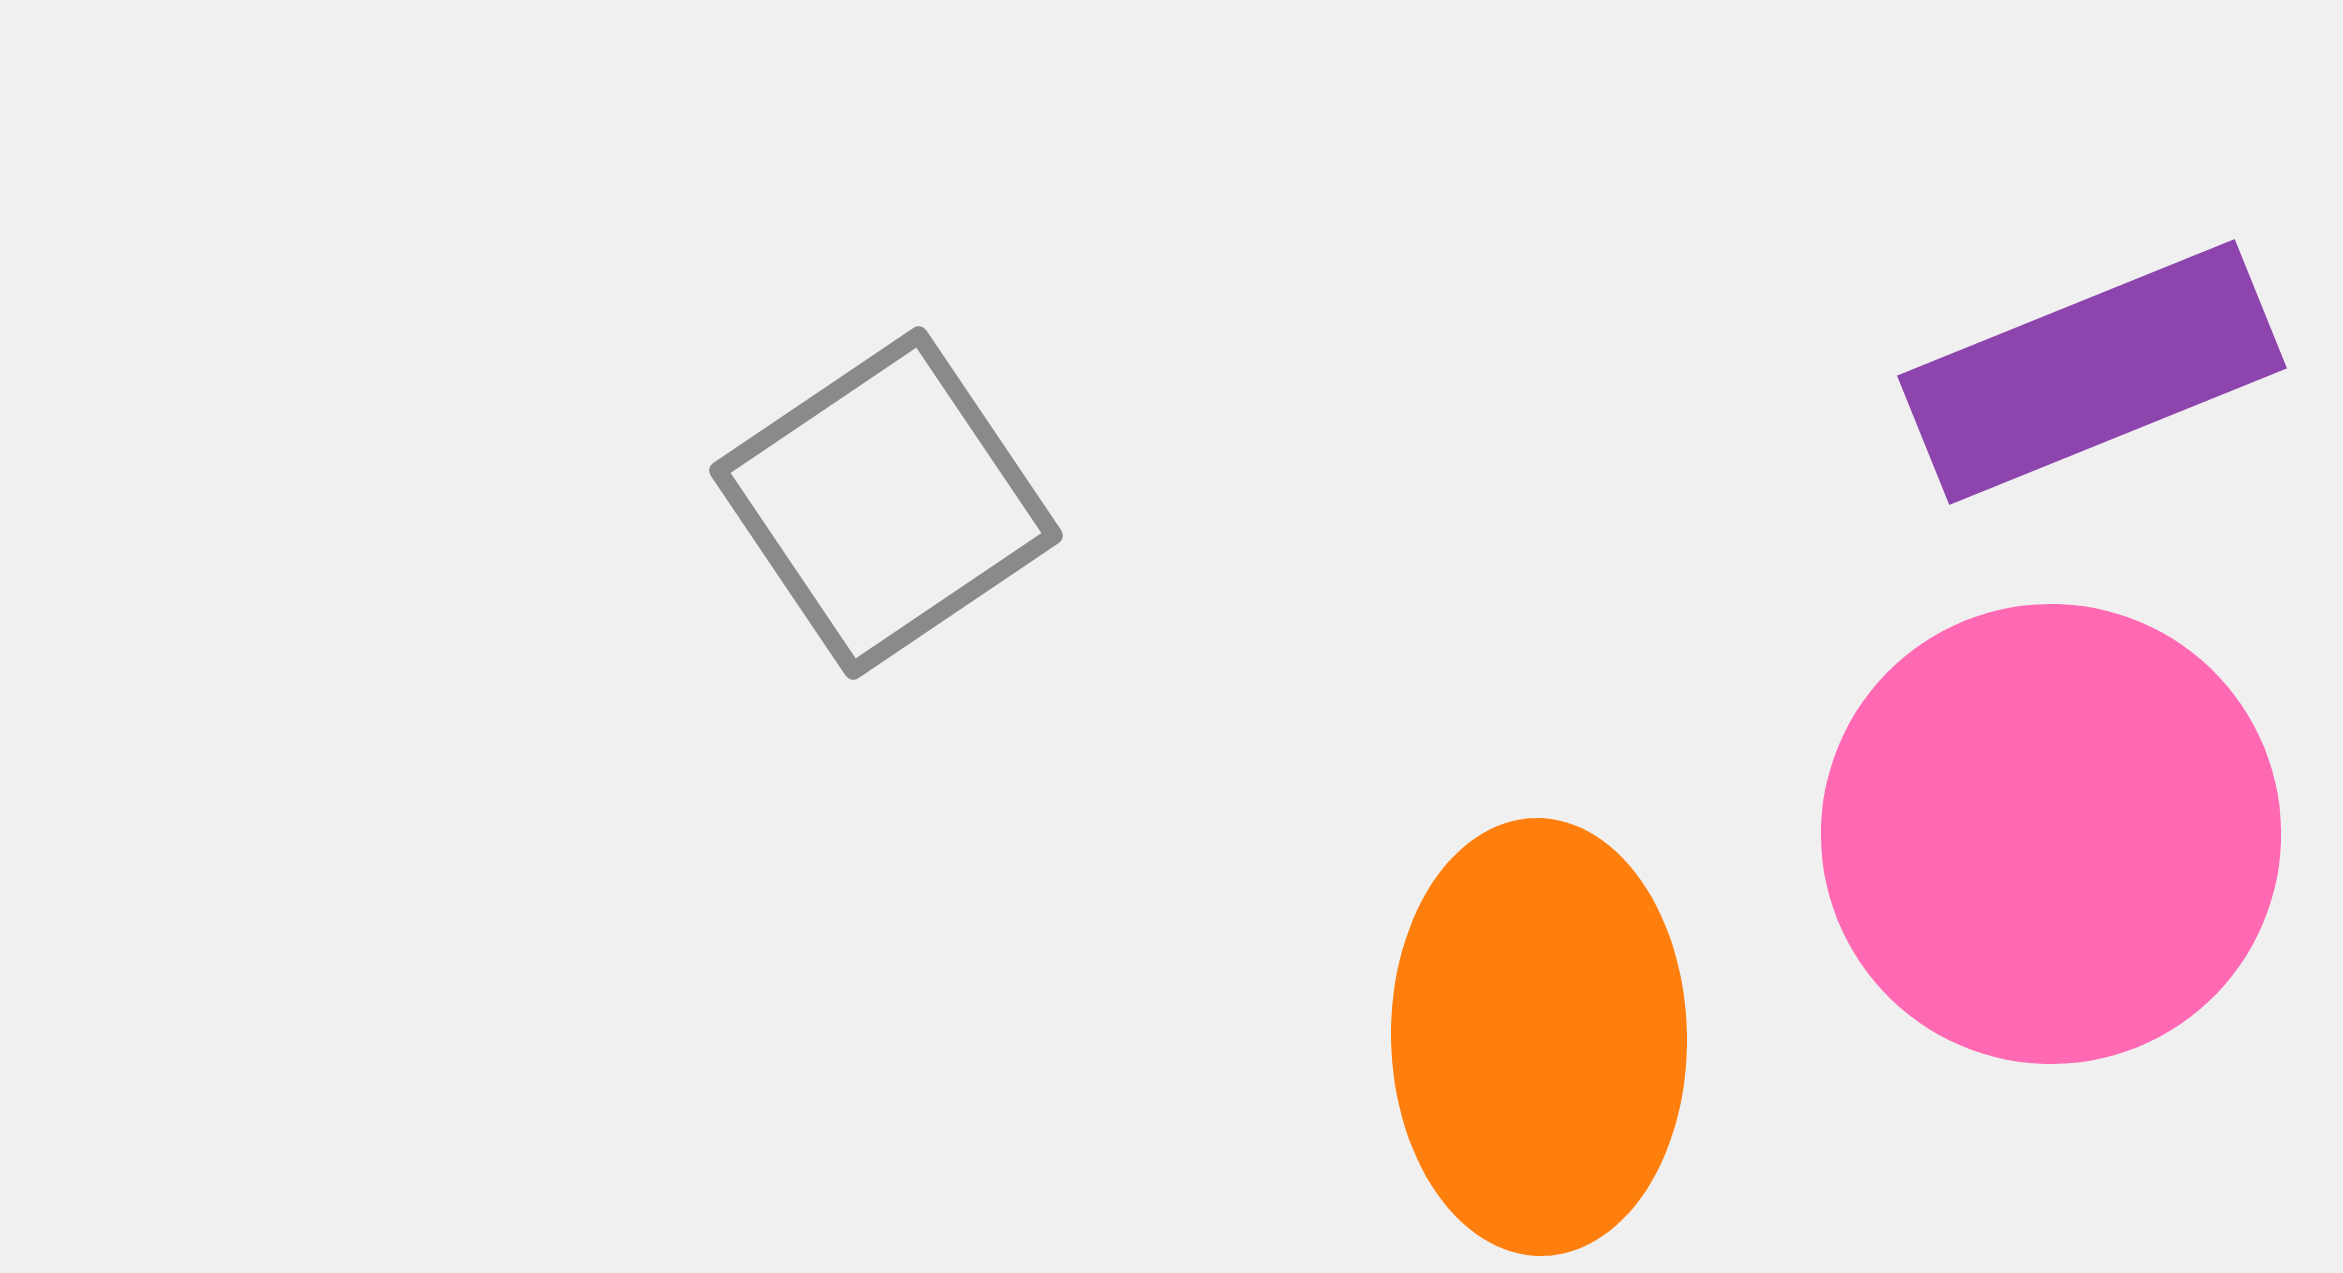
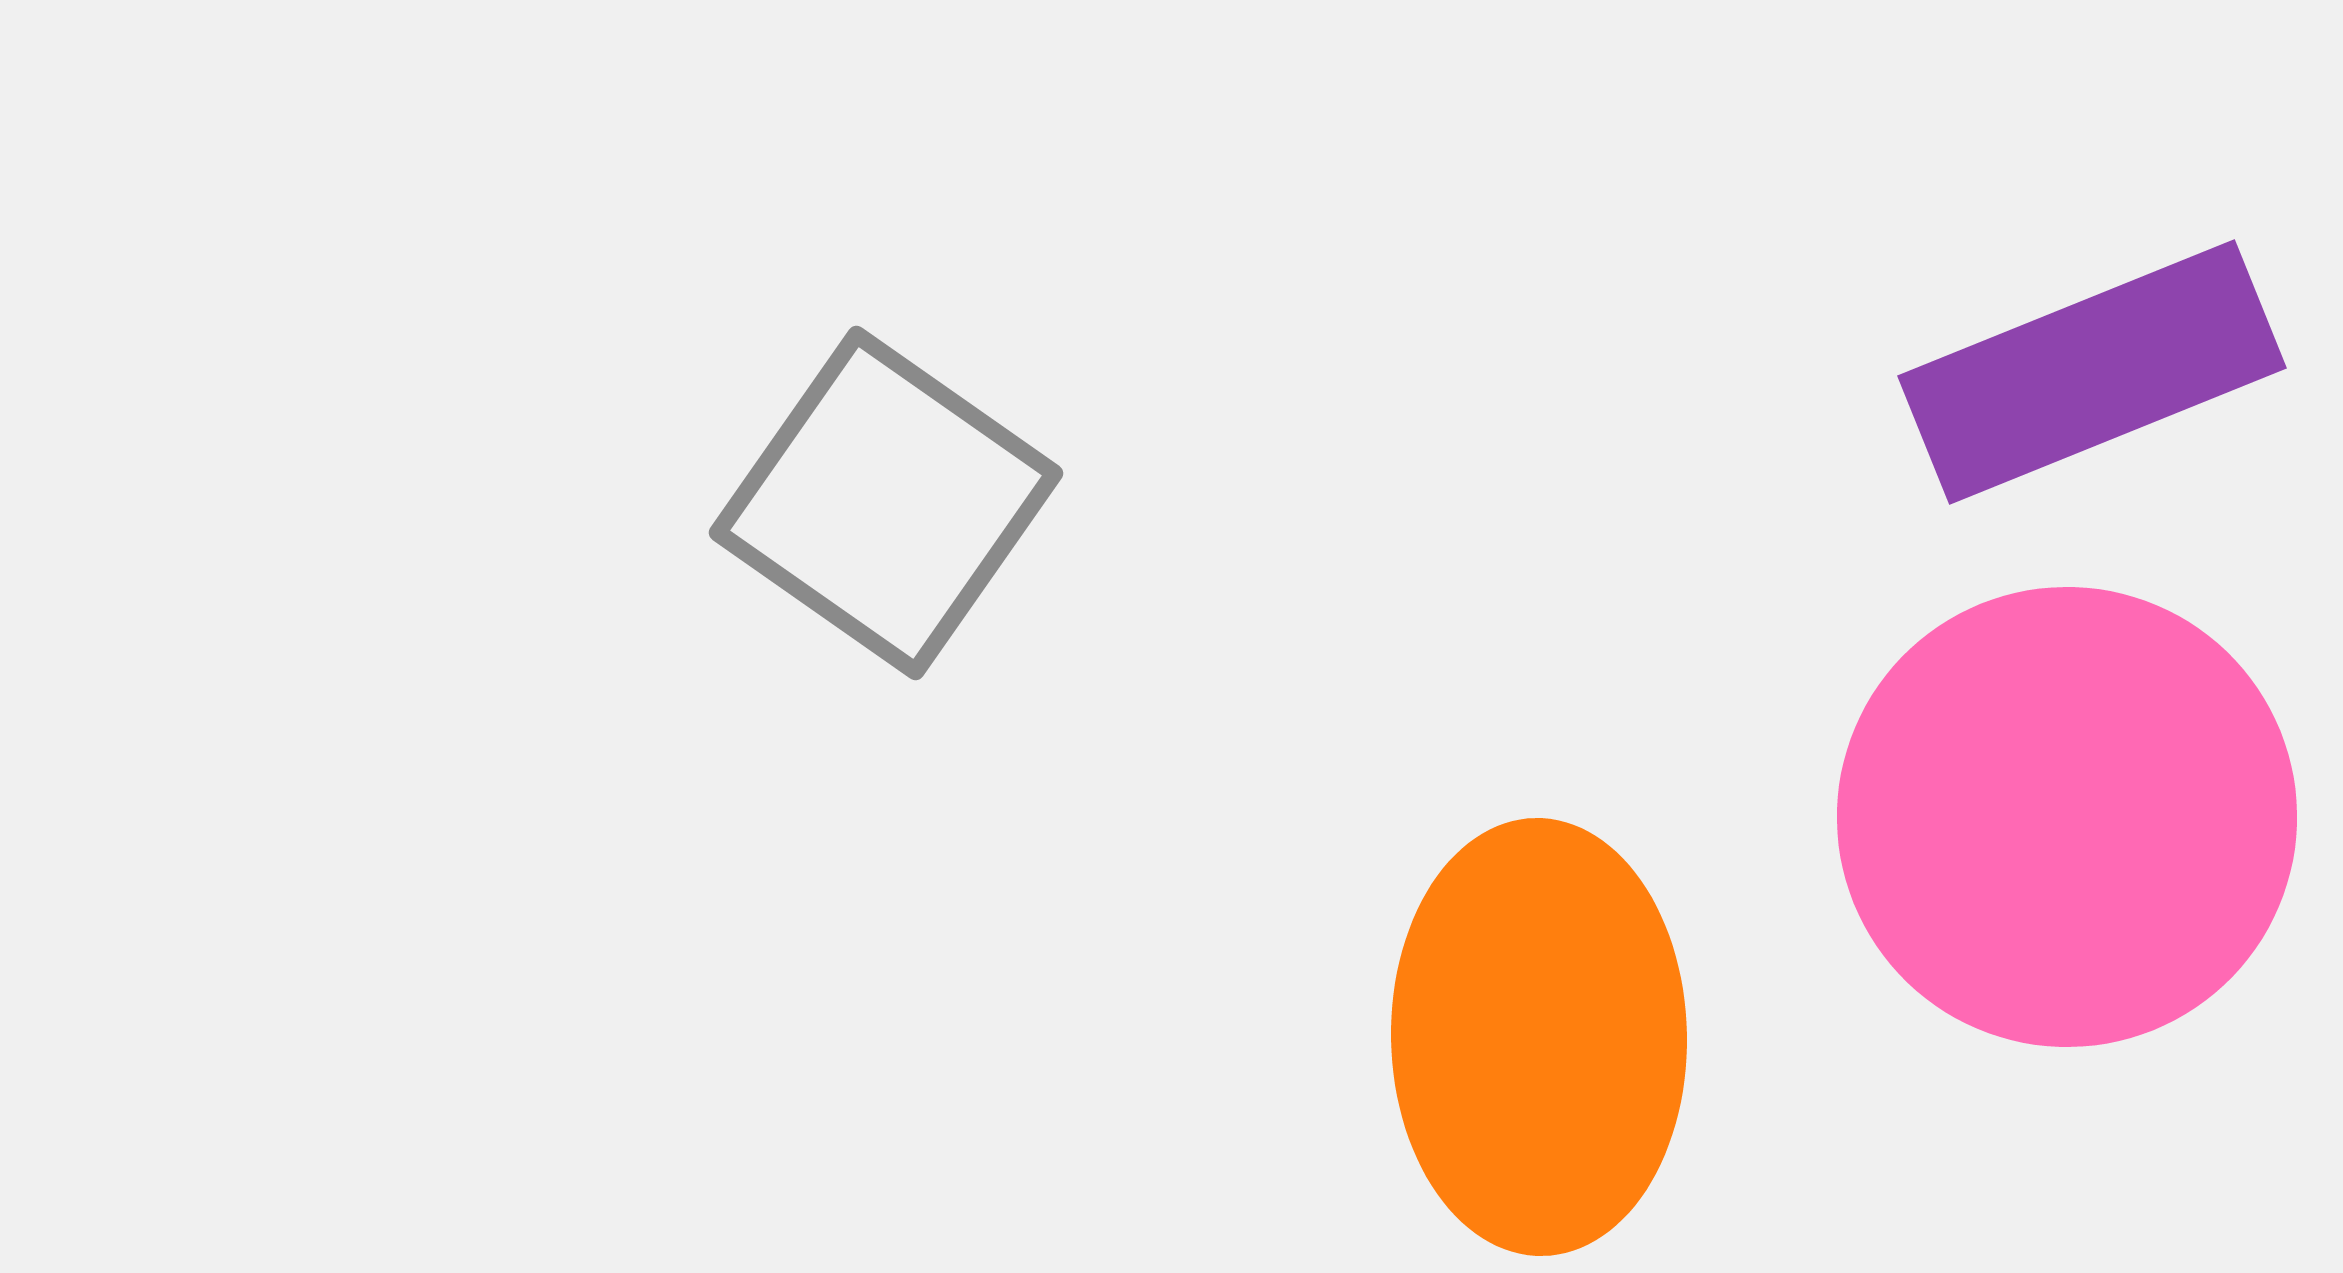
gray square: rotated 21 degrees counterclockwise
pink circle: moved 16 px right, 17 px up
